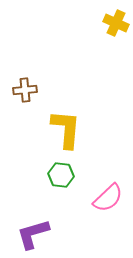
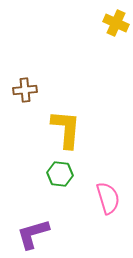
green hexagon: moved 1 px left, 1 px up
pink semicircle: rotated 64 degrees counterclockwise
